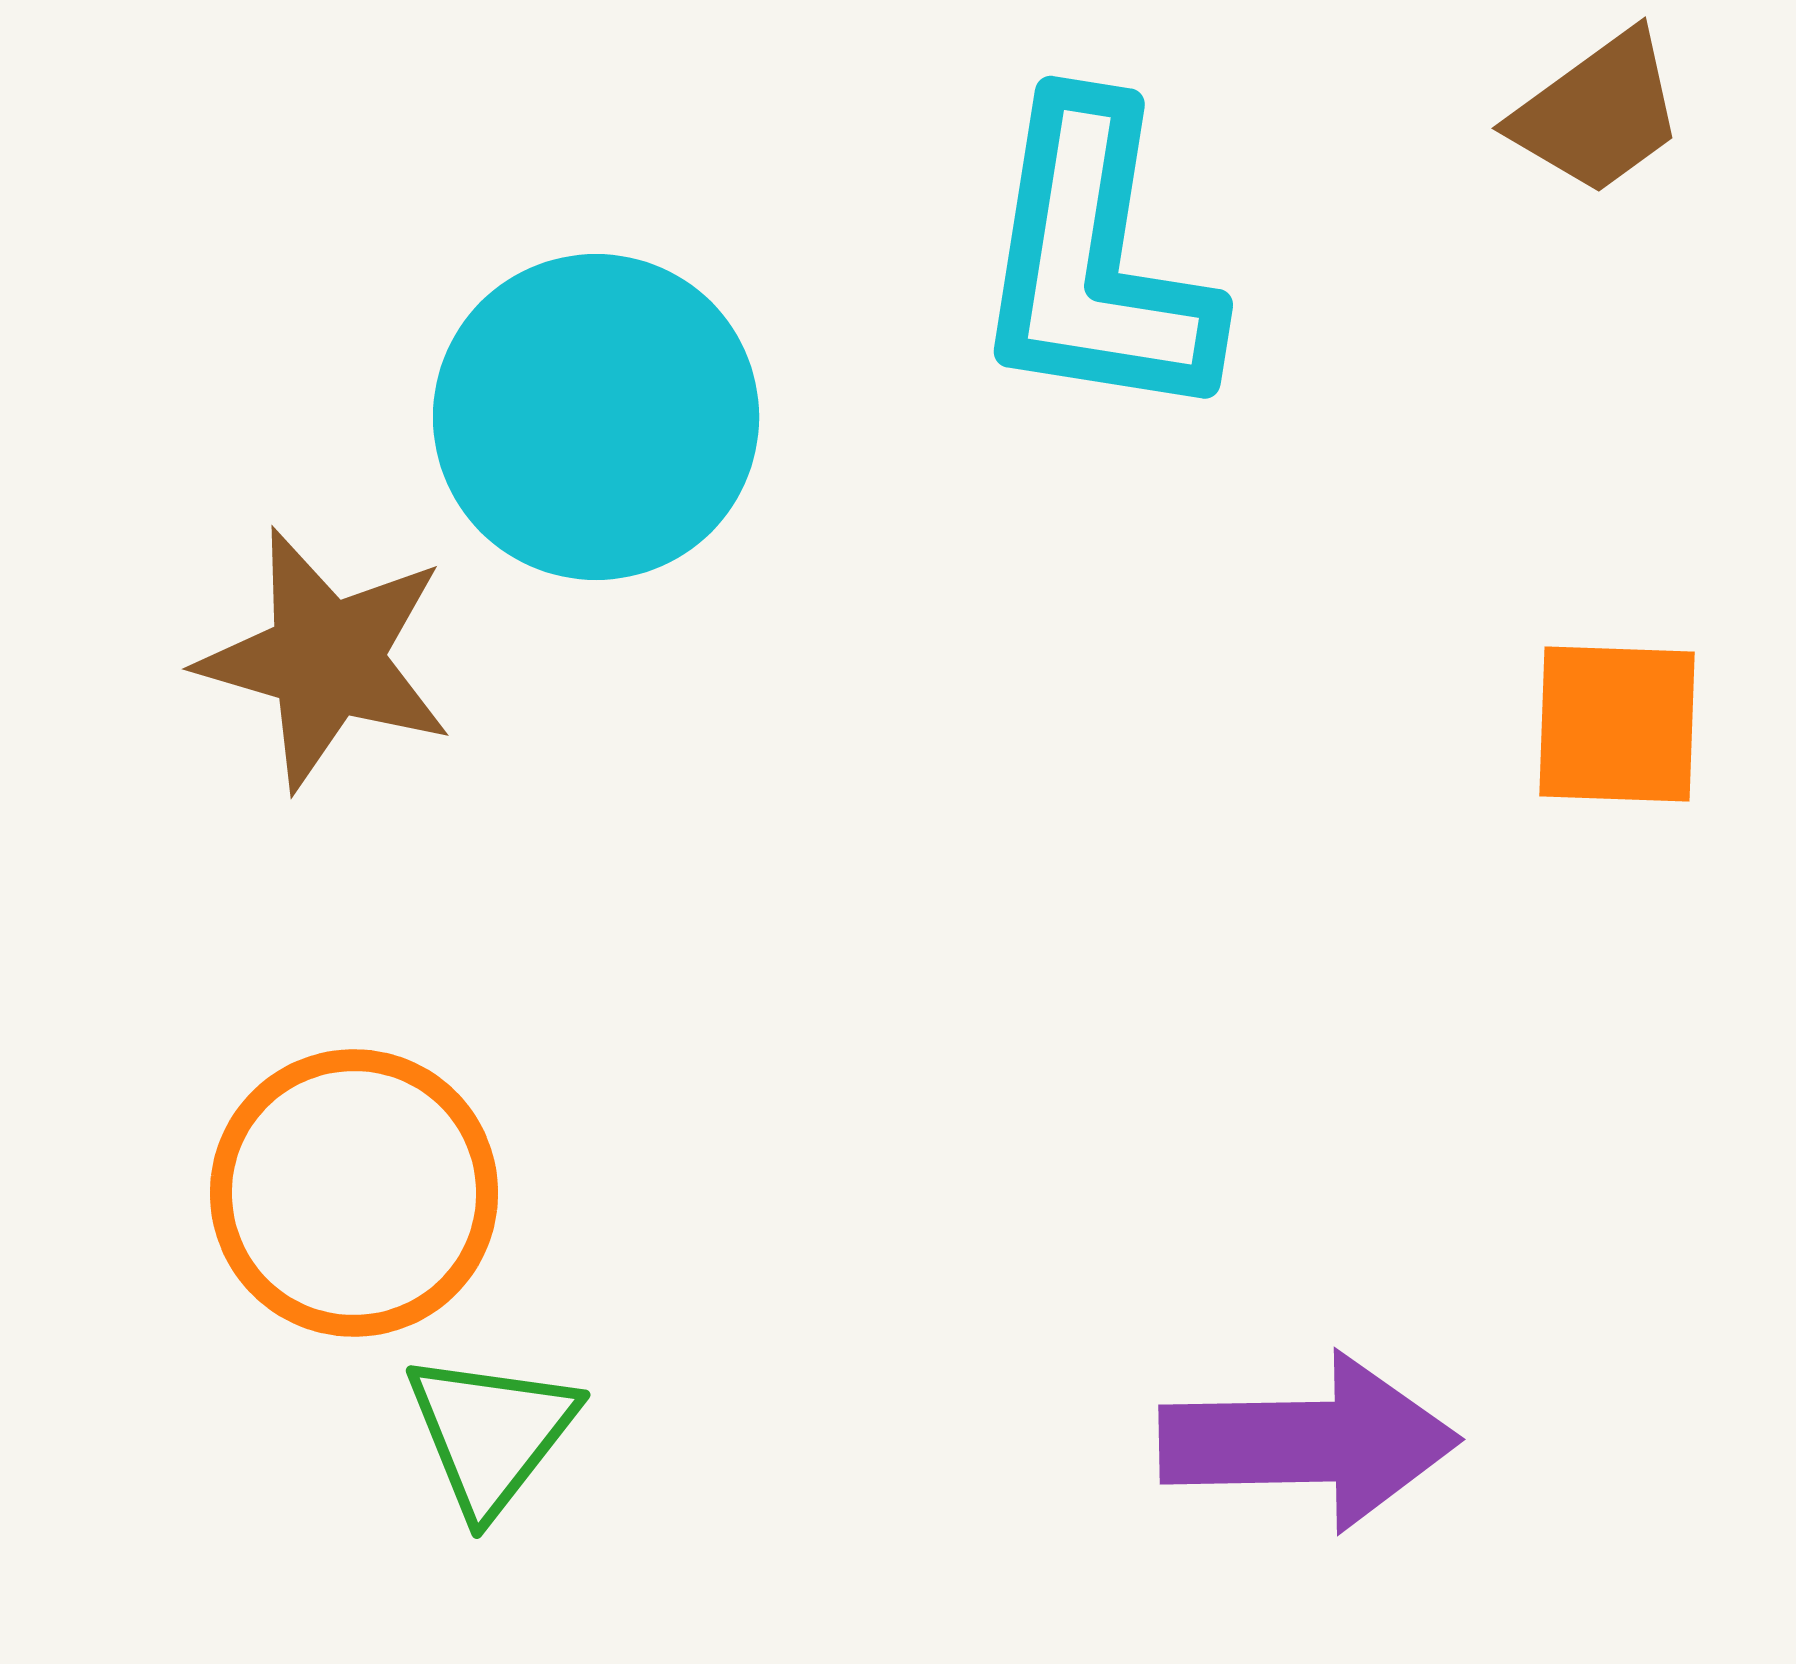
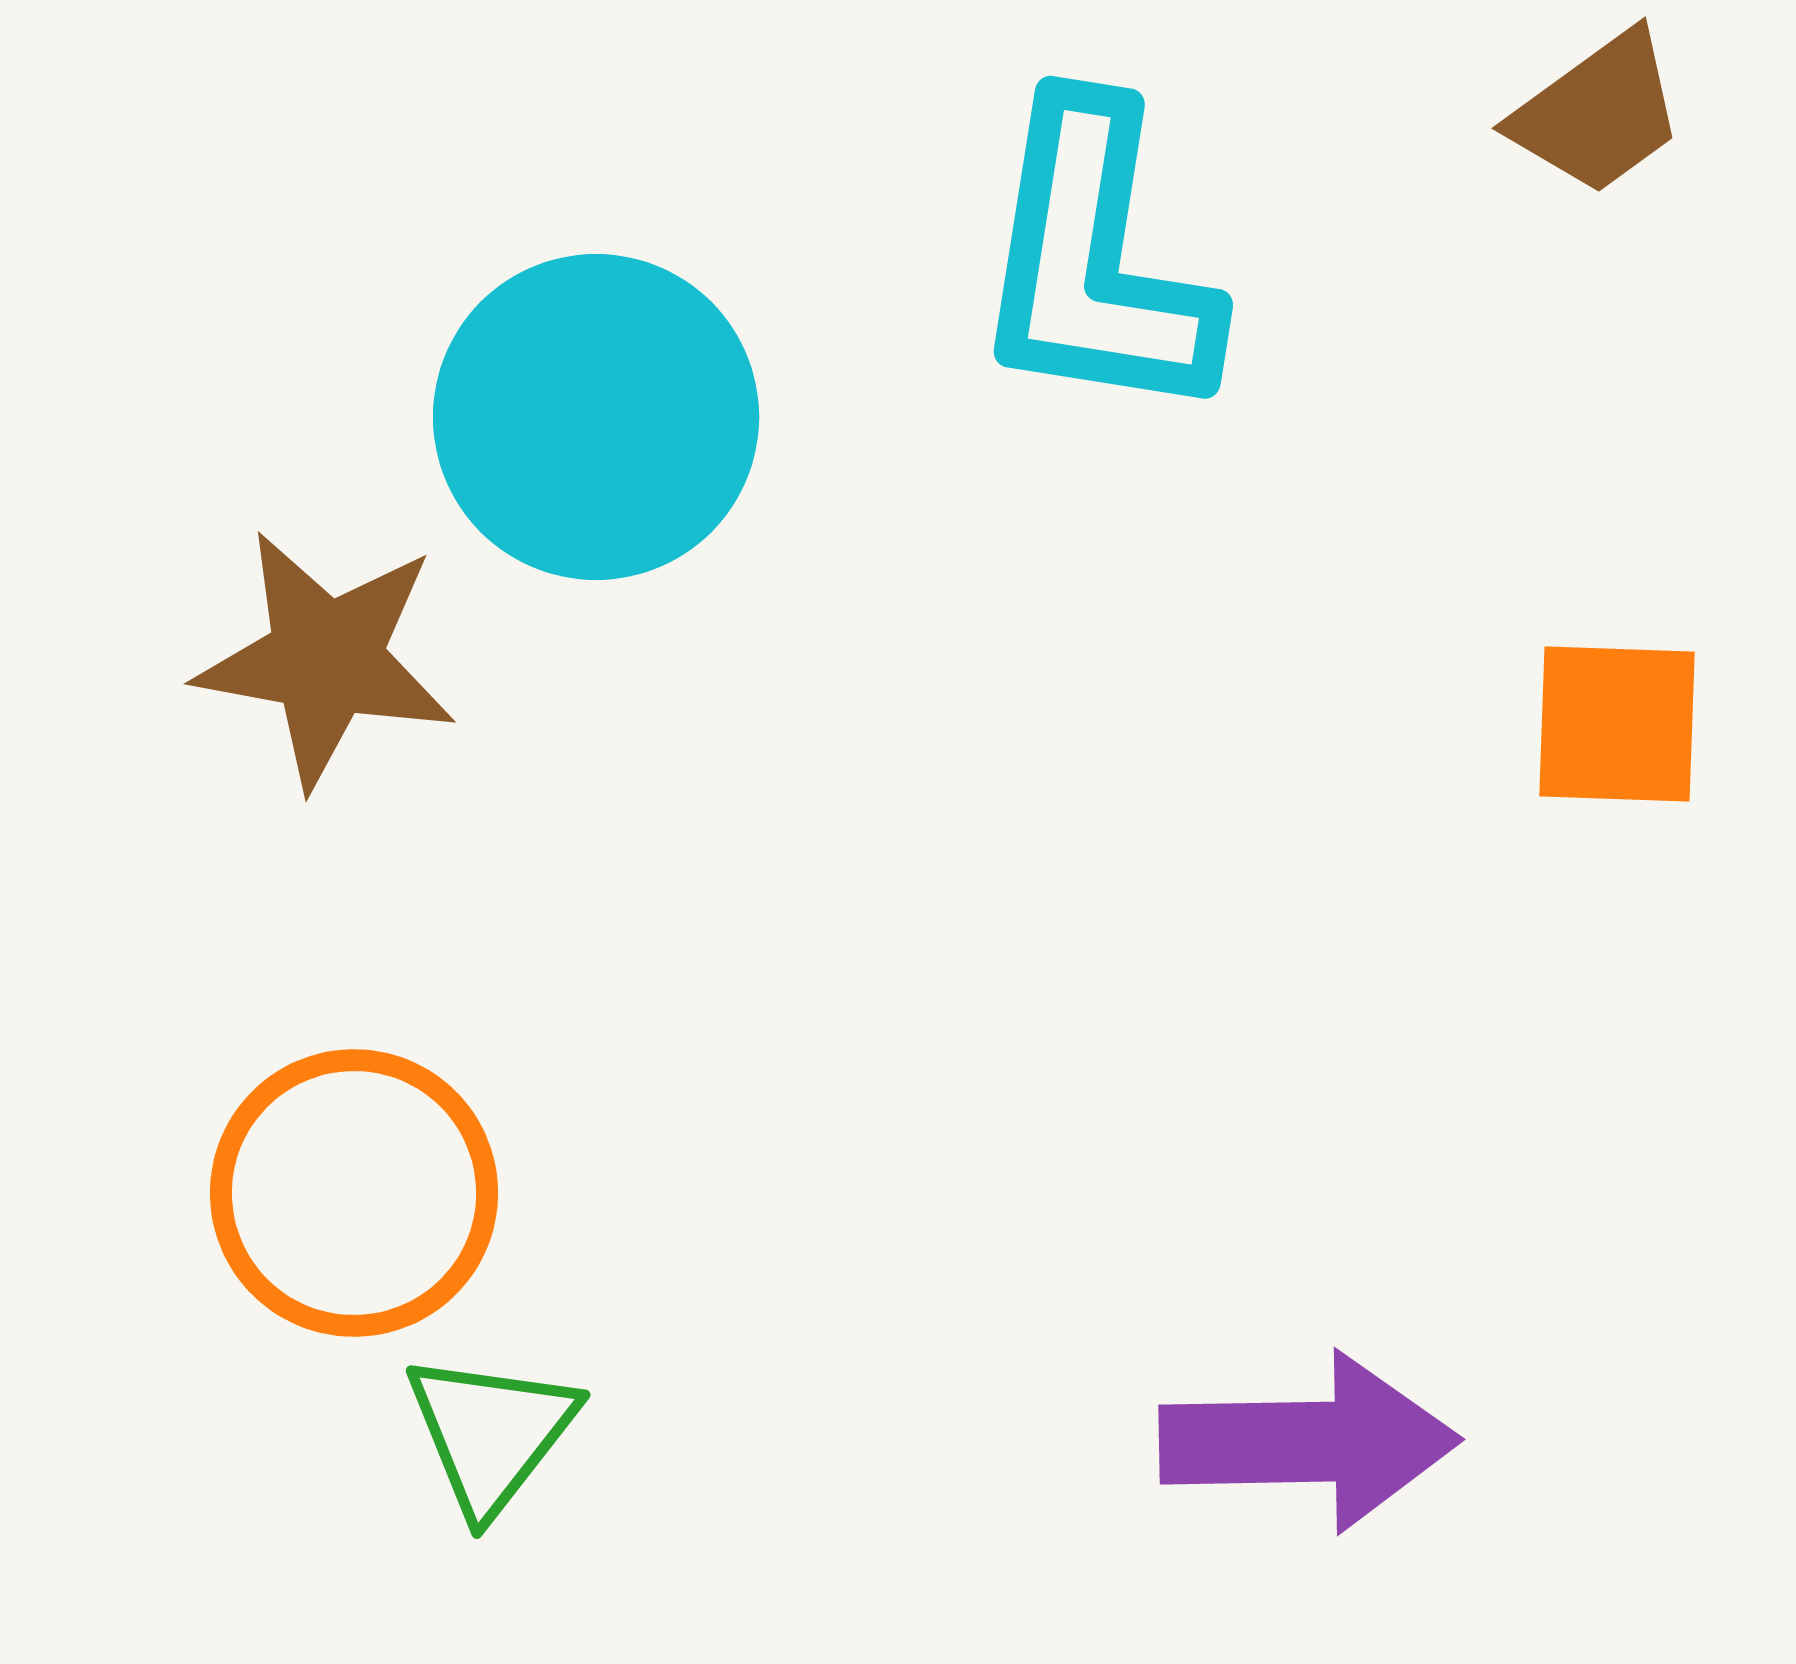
brown star: rotated 6 degrees counterclockwise
